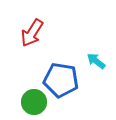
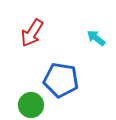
cyan arrow: moved 23 px up
green circle: moved 3 px left, 3 px down
